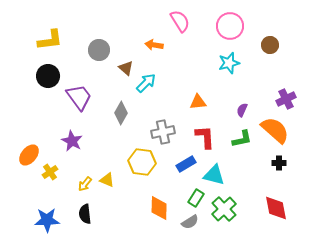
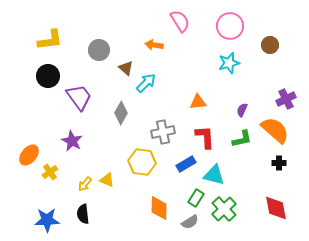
black semicircle: moved 2 px left
